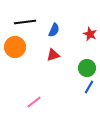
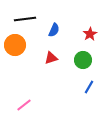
black line: moved 3 px up
red star: rotated 16 degrees clockwise
orange circle: moved 2 px up
red triangle: moved 2 px left, 3 px down
green circle: moved 4 px left, 8 px up
pink line: moved 10 px left, 3 px down
